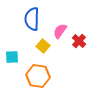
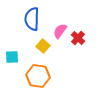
red cross: moved 1 px left, 3 px up
